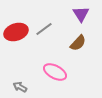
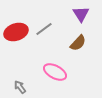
gray arrow: rotated 24 degrees clockwise
